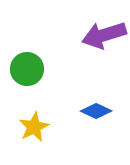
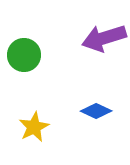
purple arrow: moved 3 px down
green circle: moved 3 px left, 14 px up
